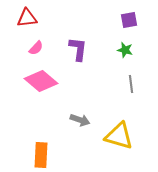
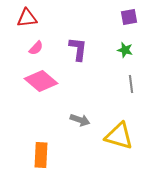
purple square: moved 3 px up
